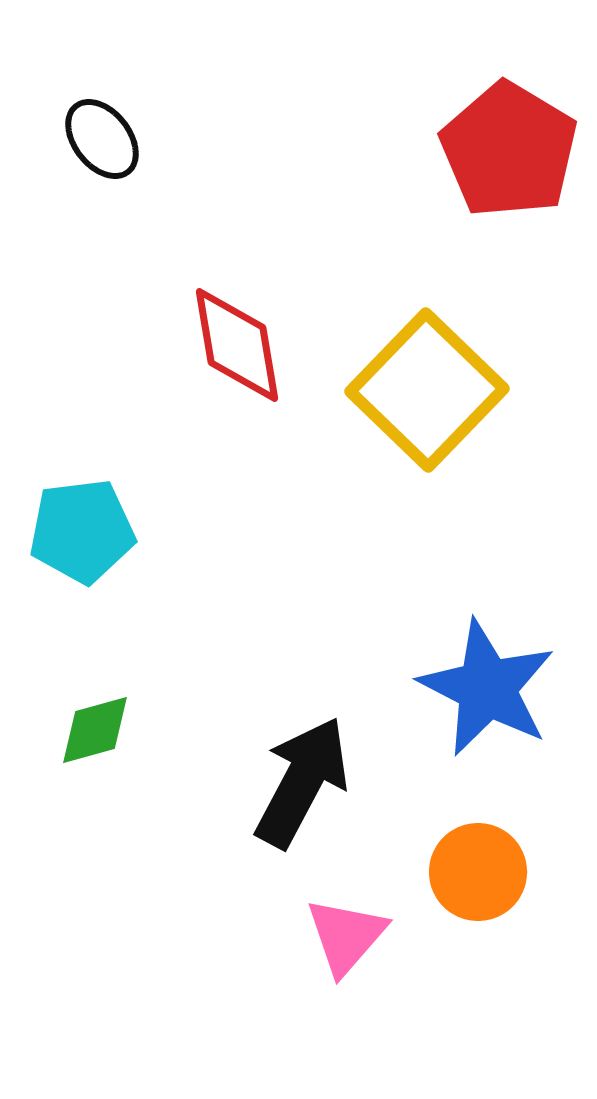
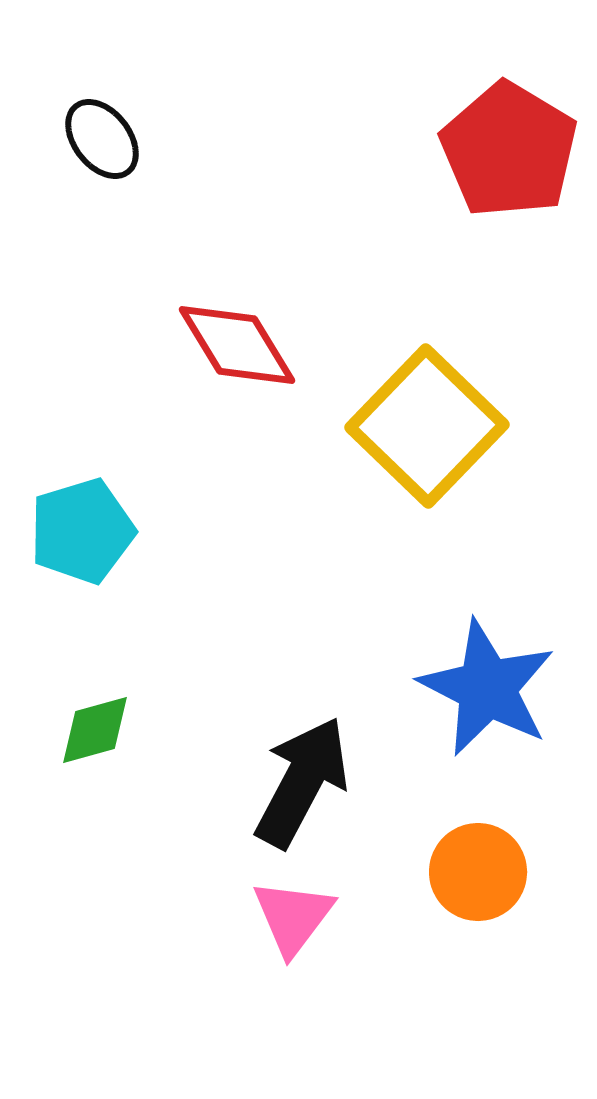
red diamond: rotated 22 degrees counterclockwise
yellow square: moved 36 px down
cyan pentagon: rotated 10 degrees counterclockwise
pink triangle: moved 53 px left, 19 px up; rotated 4 degrees counterclockwise
